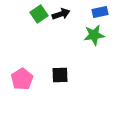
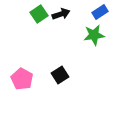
blue rectangle: rotated 21 degrees counterclockwise
black square: rotated 30 degrees counterclockwise
pink pentagon: rotated 10 degrees counterclockwise
